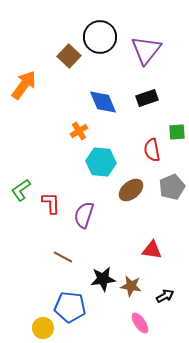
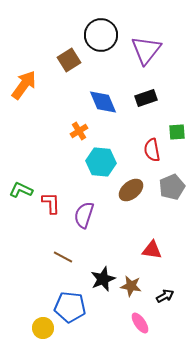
black circle: moved 1 px right, 2 px up
brown square: moved 4 px down; rotated 15 degrees clockwise
black rectangle: moved 1 px left
green L-shape: rotated 60 degrees clockwise
black star: rotated 15 degrees counterclockwise
